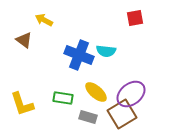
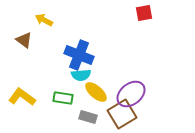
red square: moved 9 px right, 5 px up
cyan semicircle: moved 25 px left, 24 px down; rotated 12 degrees counterclockwise
yellow L-shape: moved 7 px up; rotated 144 degrees clockwise
